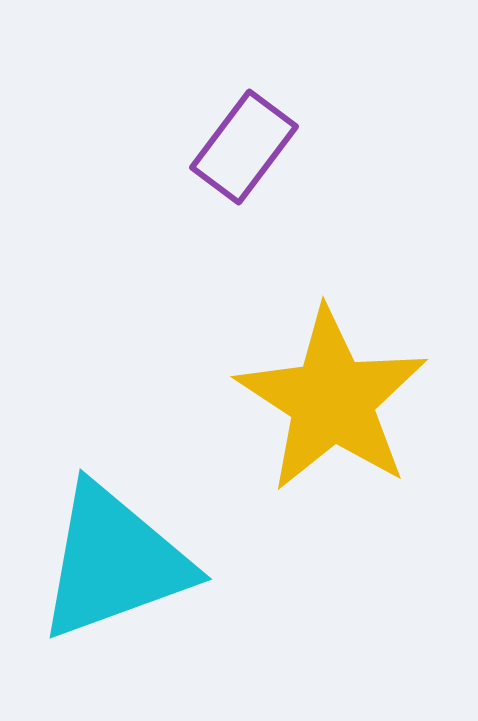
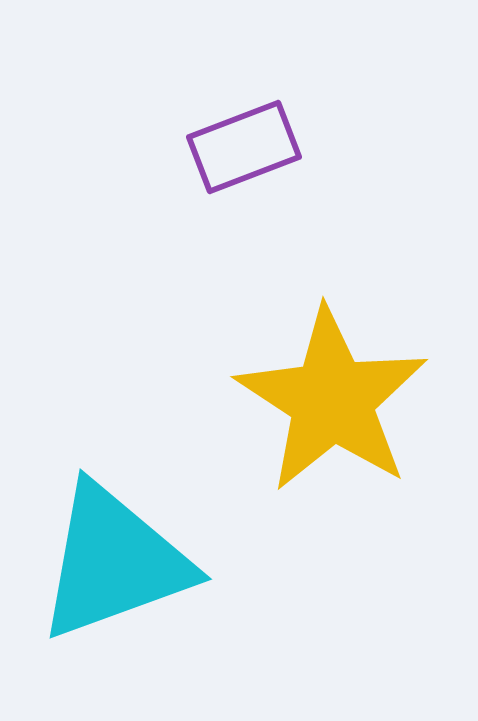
purple rectangle: rotated 32 degrees clockwise
